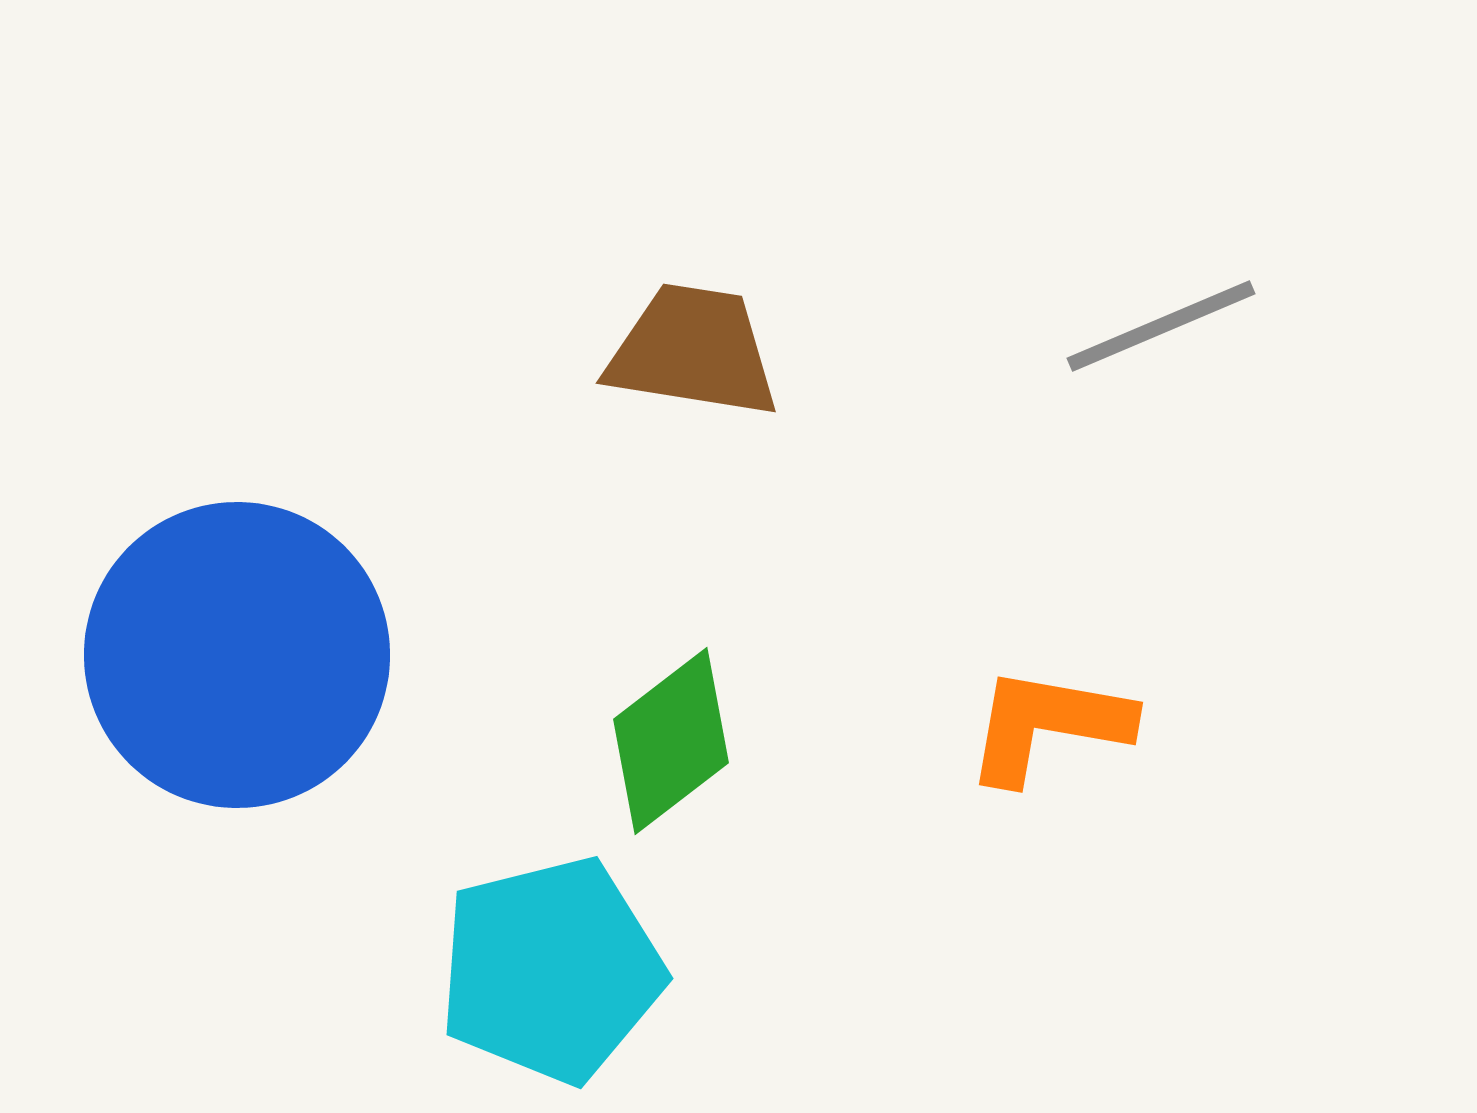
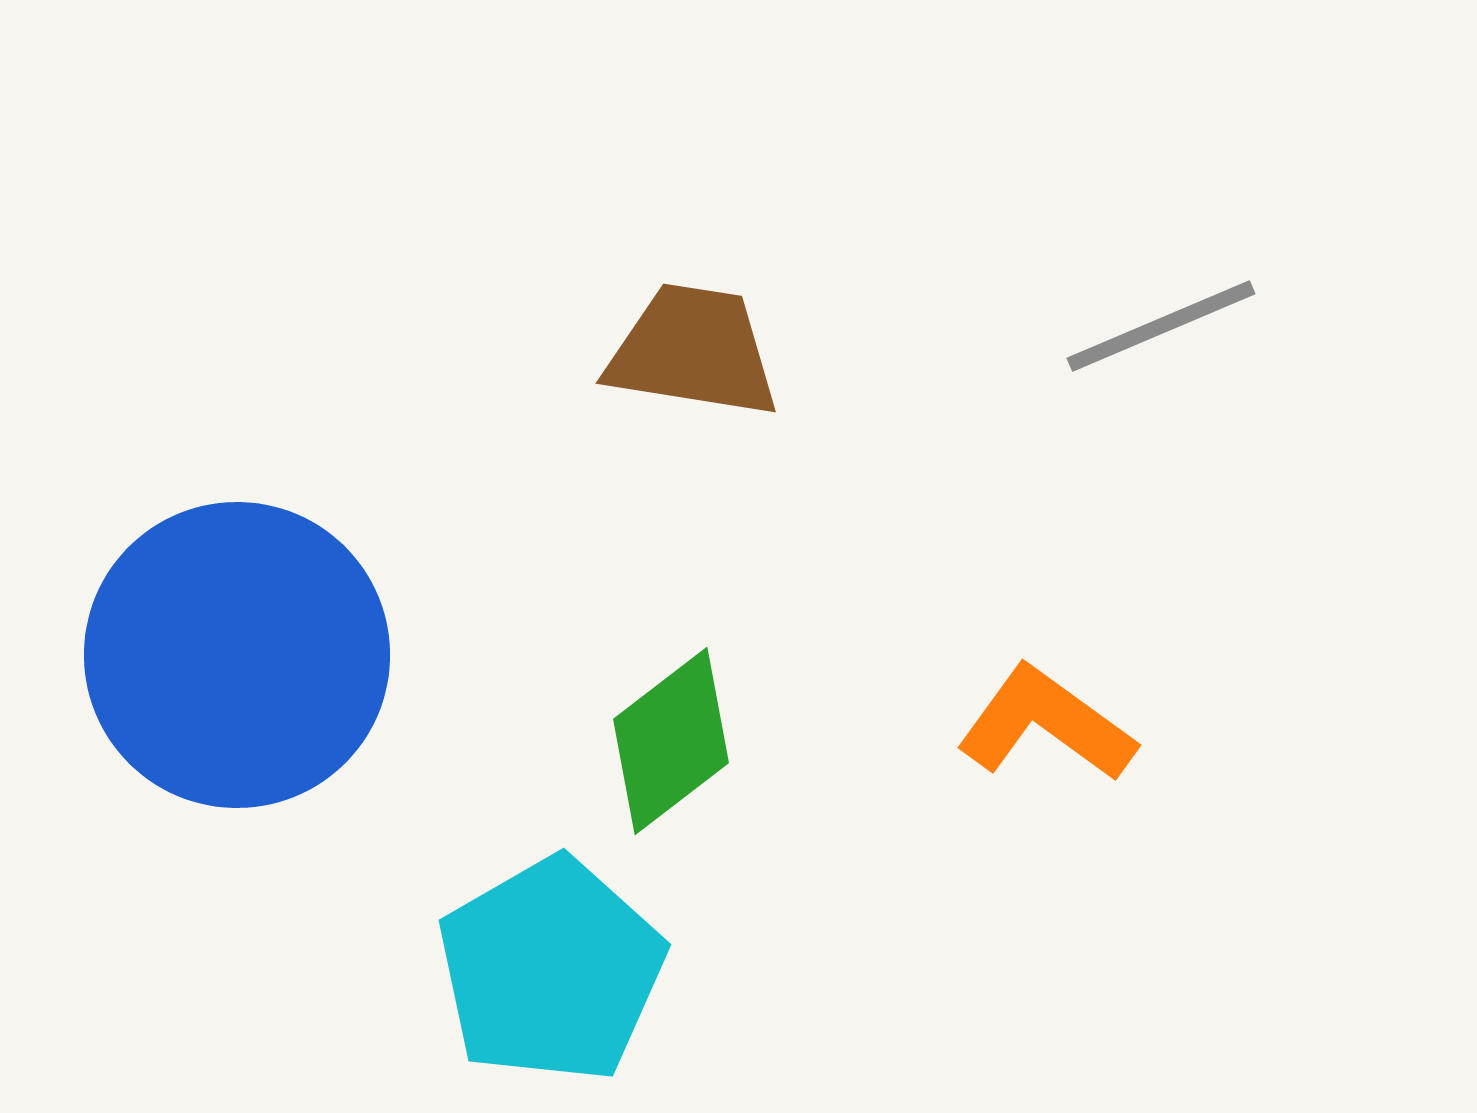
orange L-shape: moved 2 px left, 1 px up; rotated 26 degrees clockwise
cyan pentagon: rotated 16 degrees counterclockwise
